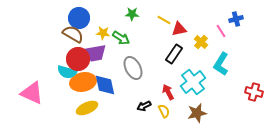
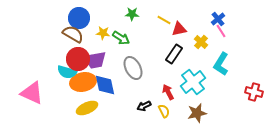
blue cross: moved 18 px left; rotated 24 degrees counterclockwise
purple trapezoid: moved 7 px down
